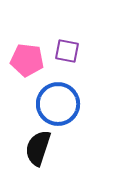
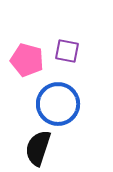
pink pentagon: rotated 8 degrees clockwise
